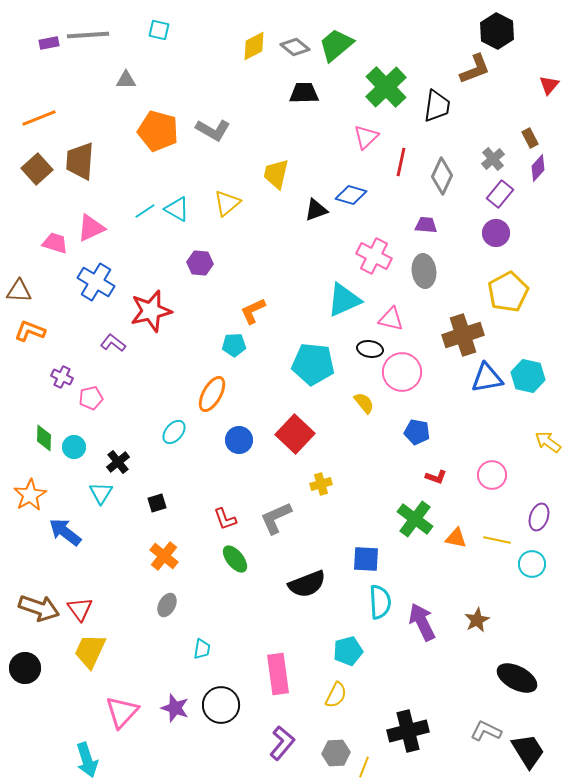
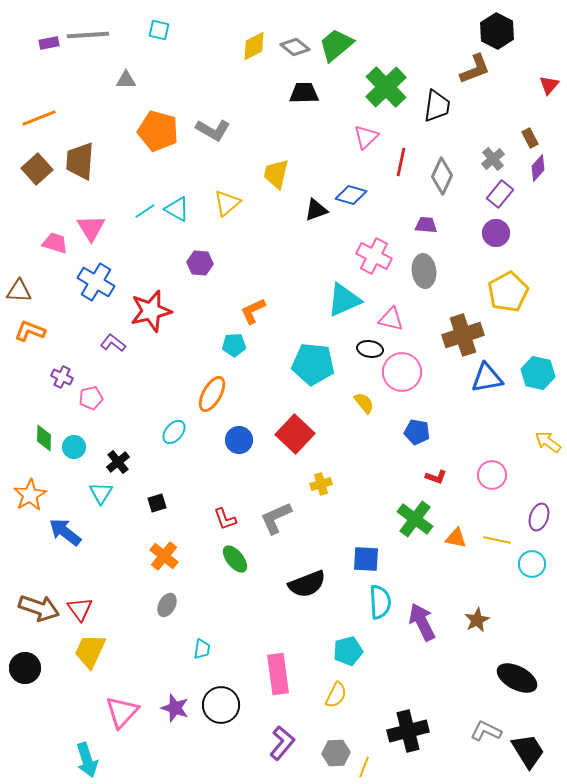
pink triangle at (91, 228): rotated 36 degrees counterclockwise
cyan hexagon at (528, 376): moved 10 px right, 3 px up
